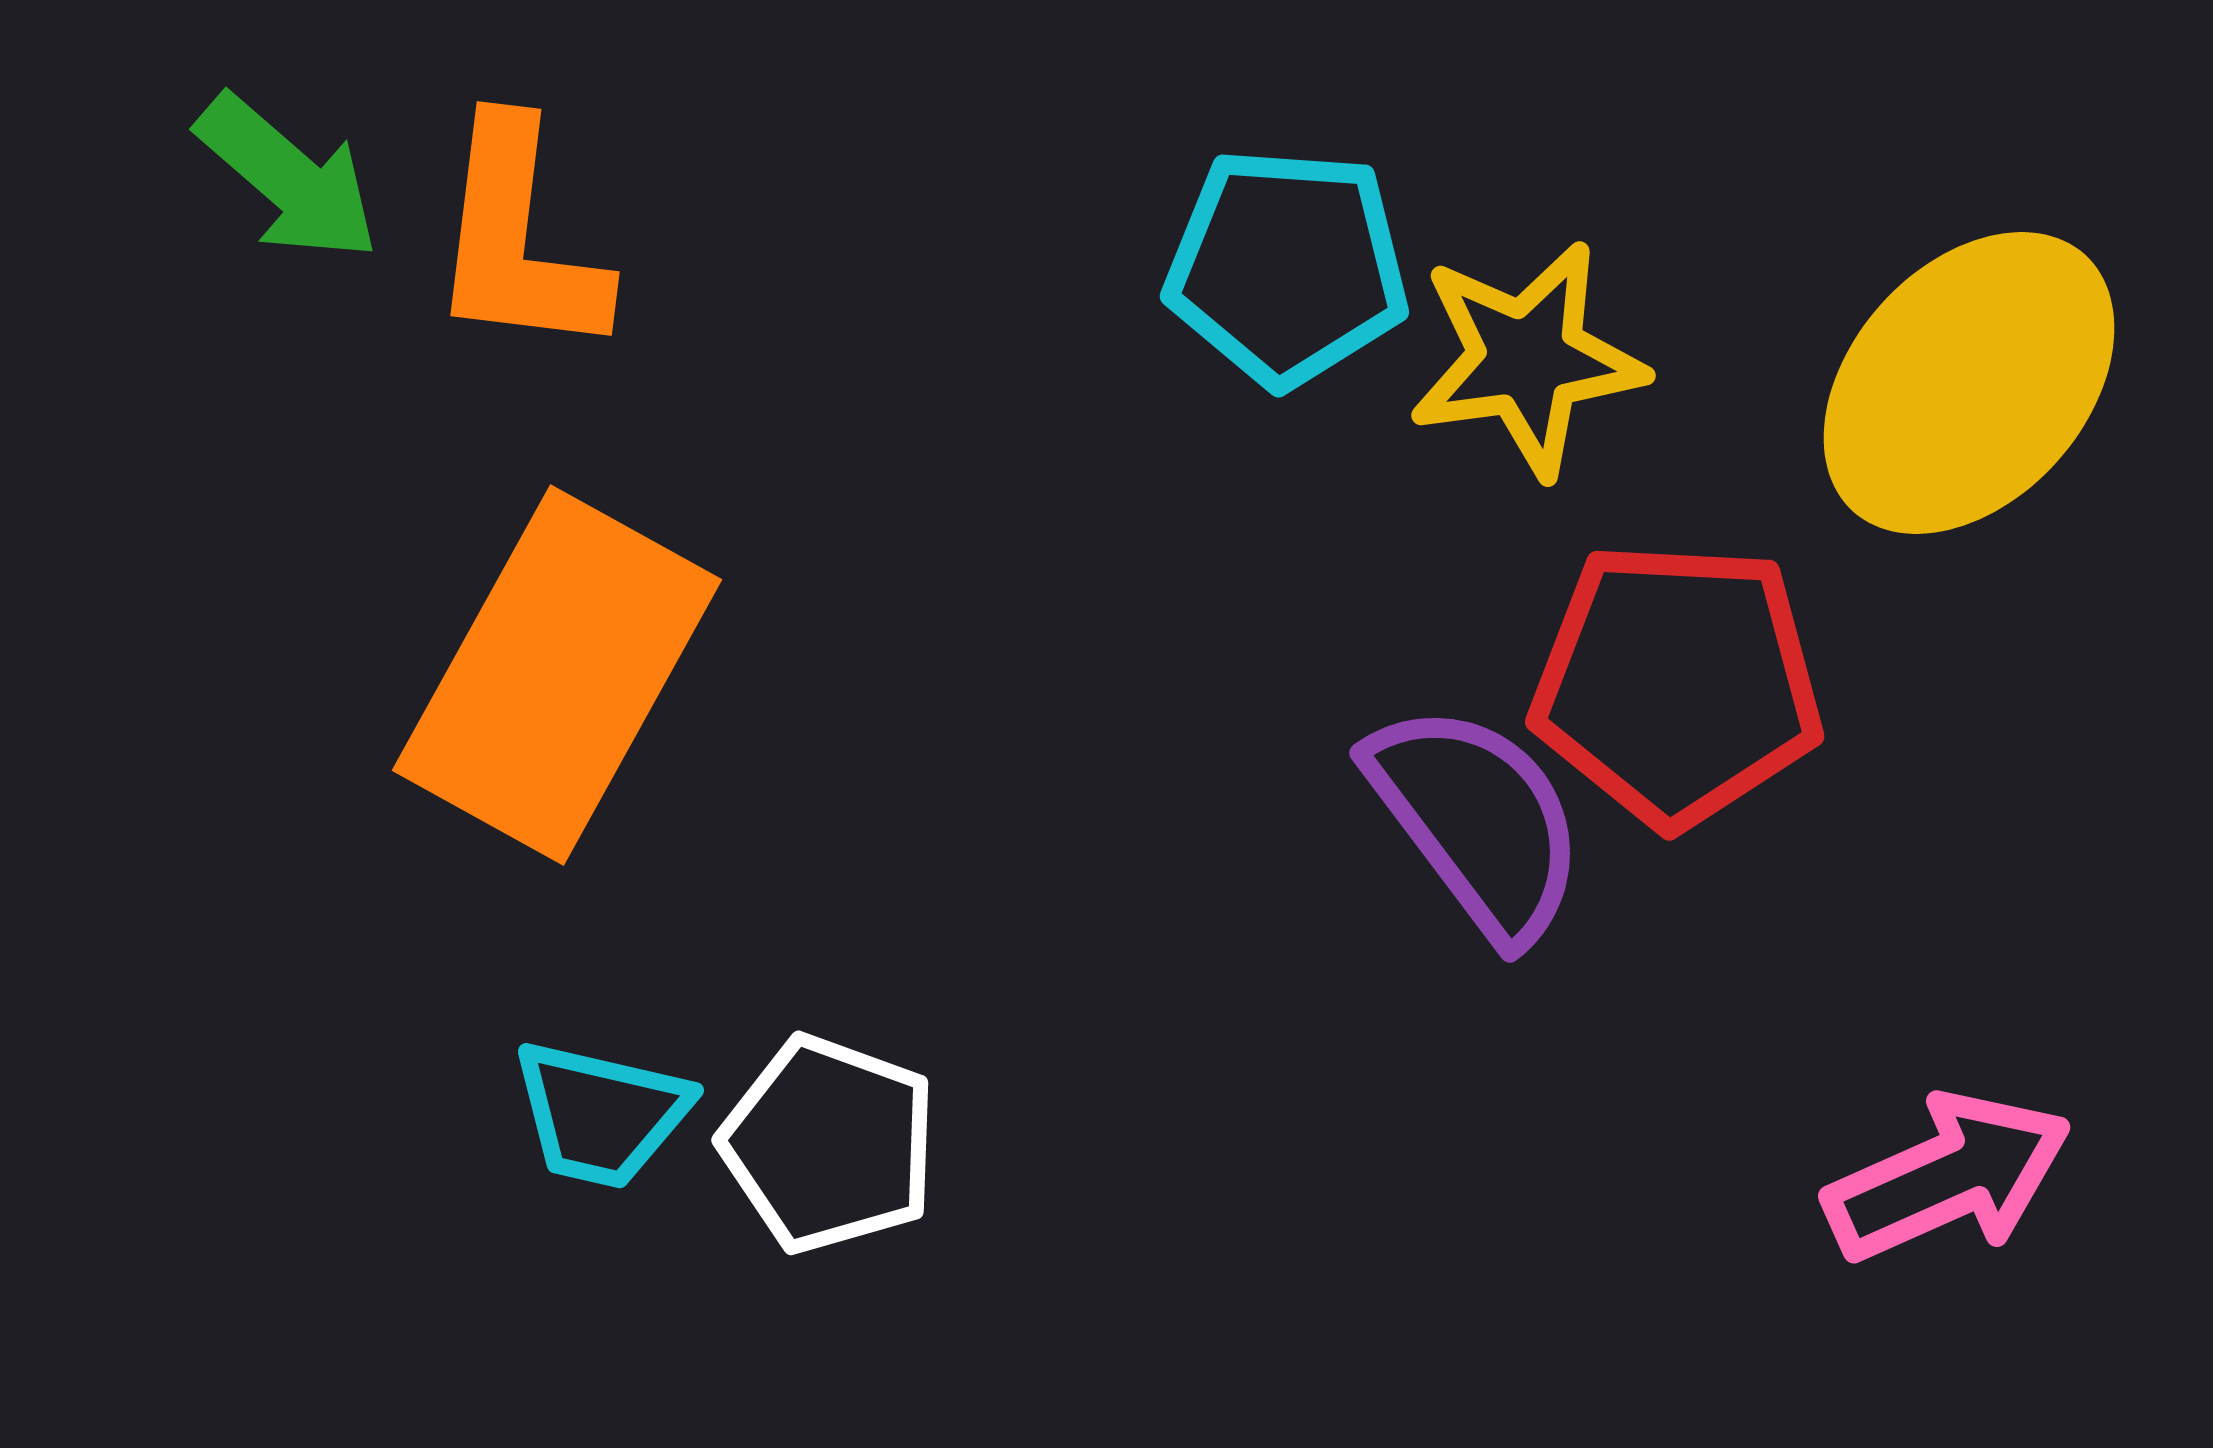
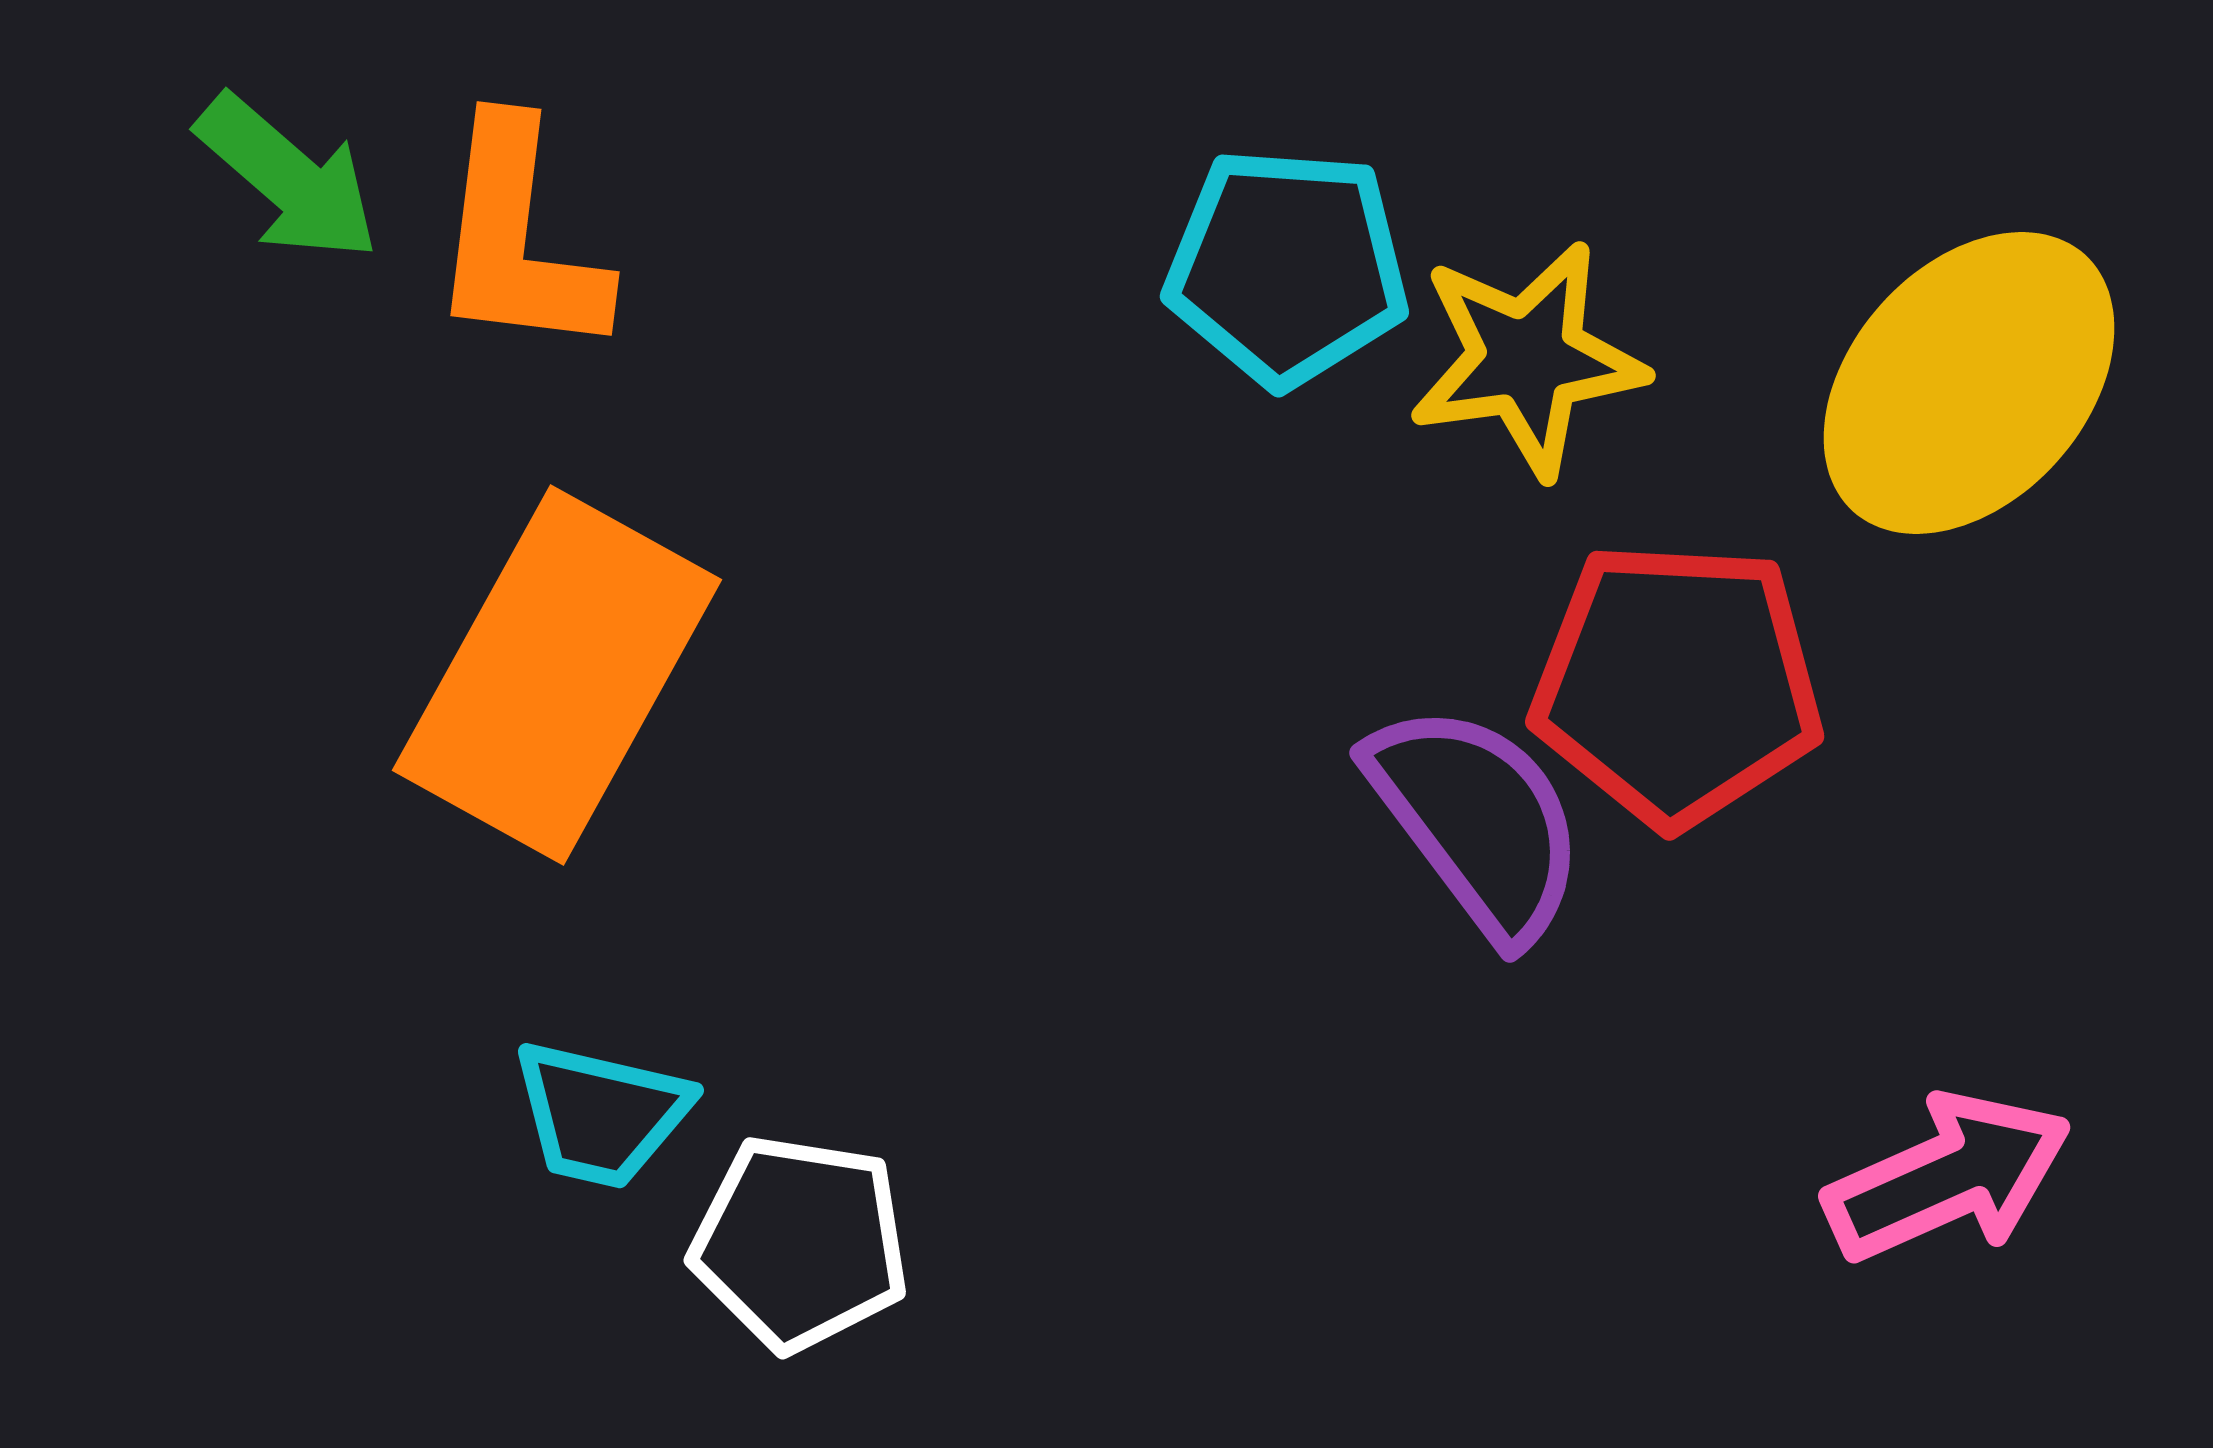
white pentagon: moved 29 px left, 99 px down; rotated 11 degrees counterclockwise
